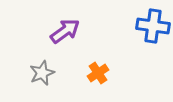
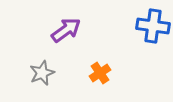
purple arrow: moved 1 px right, 1 px up
orange cross: moved 2 px right
